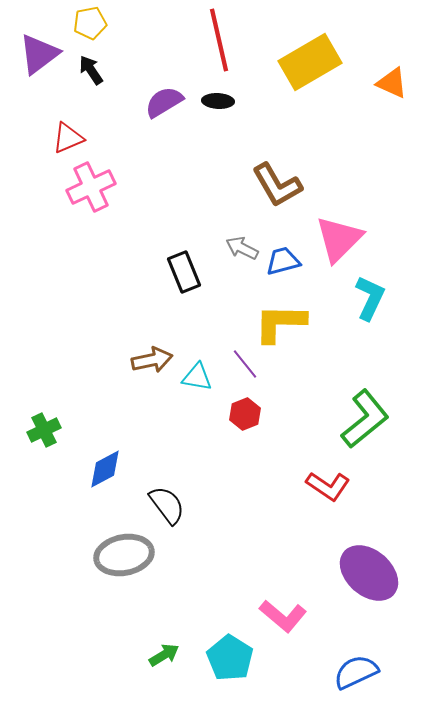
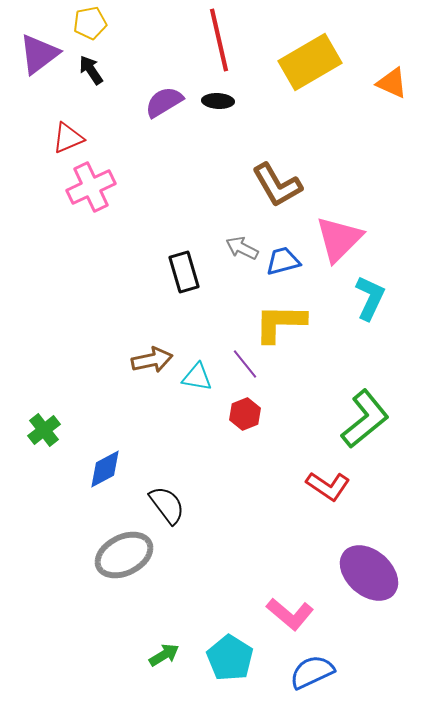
black rectangle: rotated 6 degrees clockwise
green cross: rotated 12 degrees counterclockwise
gray ellipse: rotated 16 degrees counterclockwise
pink L-shape: moved 7 px right, 2 px up
blue semicircle: moved 44 px left
